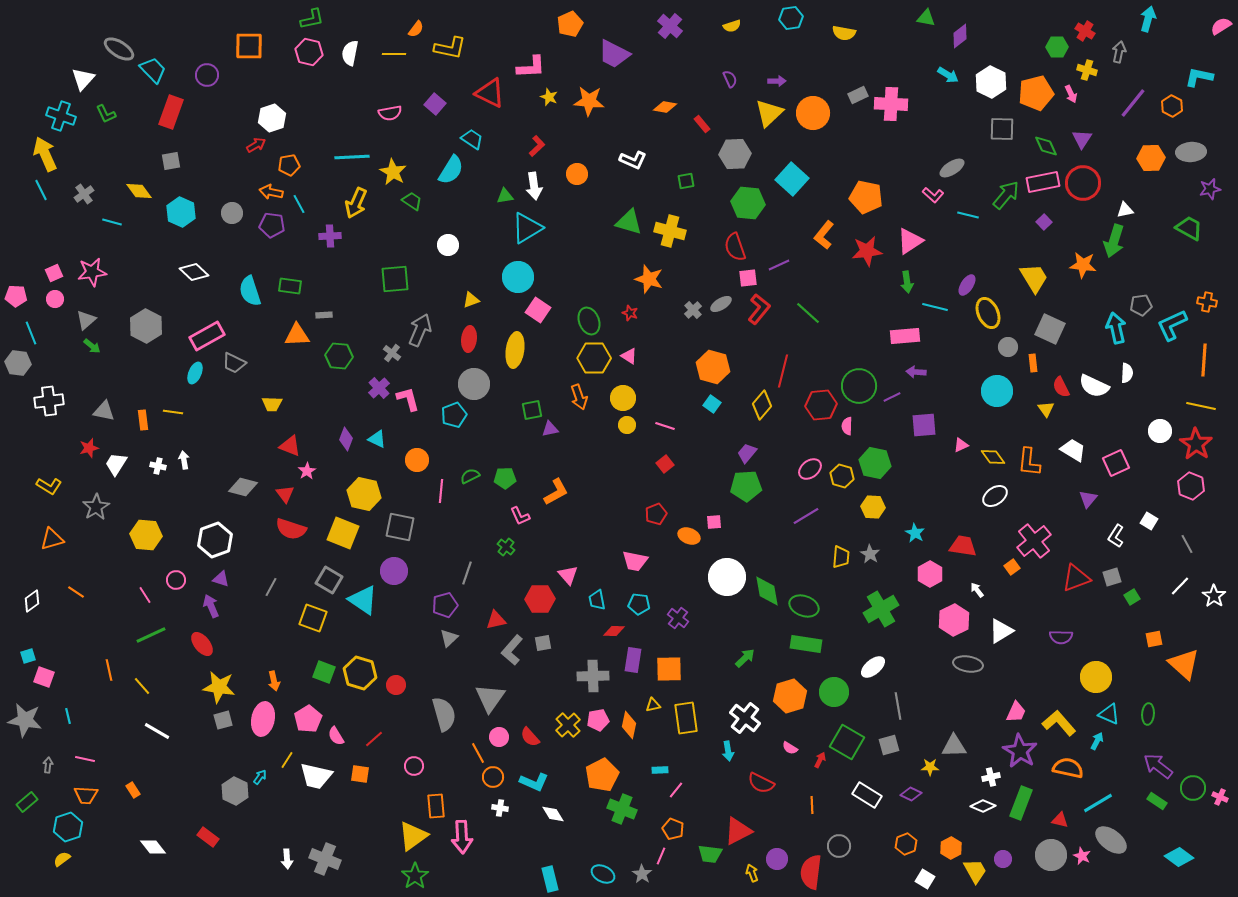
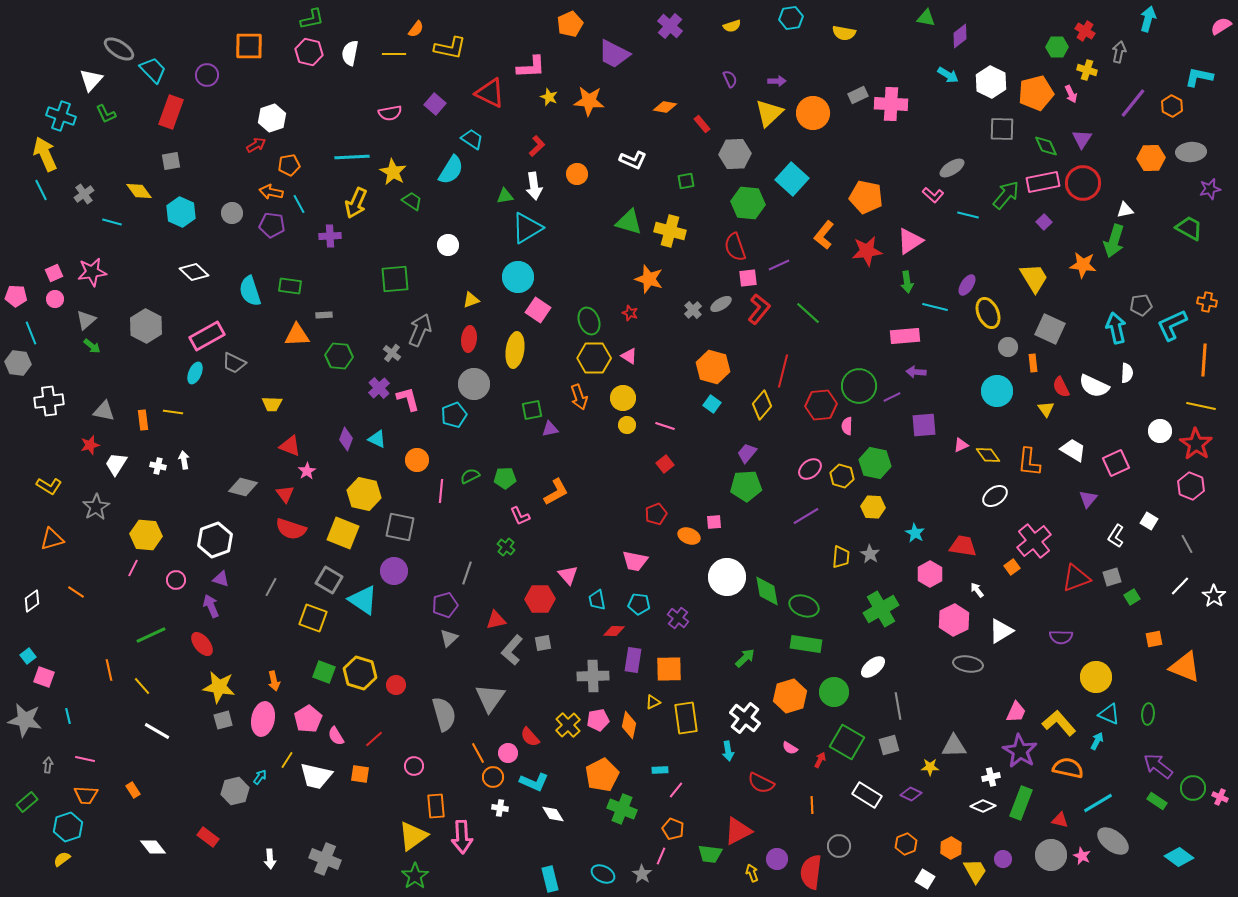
white triangle at (83, 79): moved 8 px right, 1 px down
red star at (89, 448): moved 1 px right, 3 px up
yellow diamond at (993, 457): moved 5 px left, 2 px up
pink line at (145, 595): moved 12 px left, 27 px up; rotated 60 degrees clockwise
cyan square at (28, 656): rotated 21 degrees counterclockwise
orange triangle at (1184, 664): moved 1 px right, 3 px down; rotated 20 degrees counterclockwise
yellow triangle at (653, 705): moved 3 px up; rotated 14 degrees counterclockwise
pink circle at (499, 737): moved 9 px right, 16 px down
gray hexagon at (235, 791): rotated 20 degrees clockwise
gray ellipse at (1111, 840): moved 2 px right, 1 px down
white arrow at (287, 859): moved 17 px left
